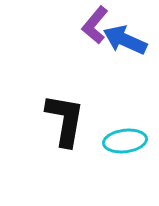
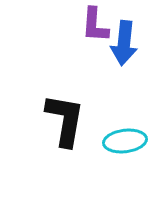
purple L-shape: rotated 36 degrees counterclockwise
blue arrow: moved 1 px left, 3 px down; rotated 108 degrees counterclockwise
